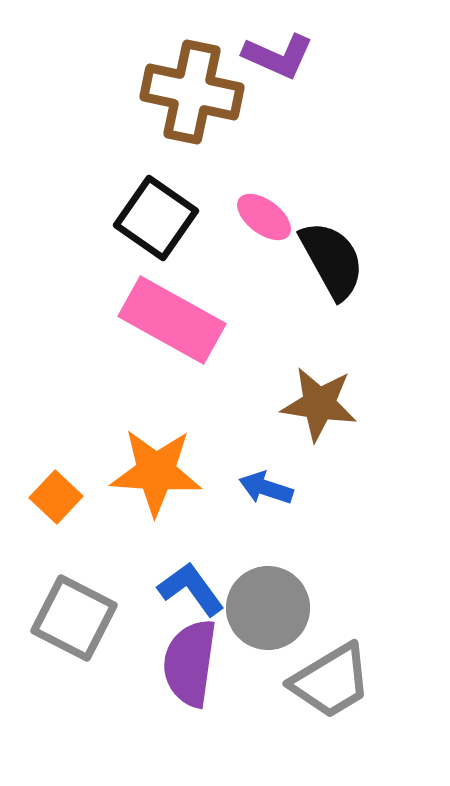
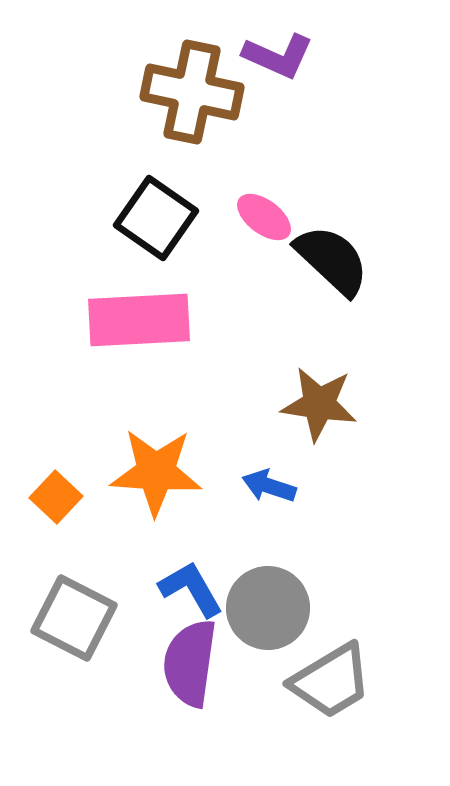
black semicircle: rotated 18 degrees counterclockwise
pink rectangle: moved 33 px left; rotated 32 degrees counterclockwise
blue arrow: moved 3 px right, 2 px up
blue L-shape: rotated 6 degrees clockwise
